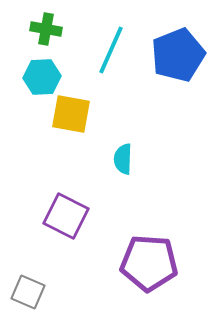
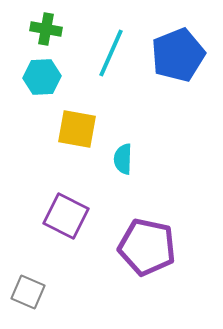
cyan line: moved 3 px down
yellow square: moved 6 px right, 15 px down
purple pentagon: moved 2 px left, 16 px up; rotated 8 degrees clockwise
